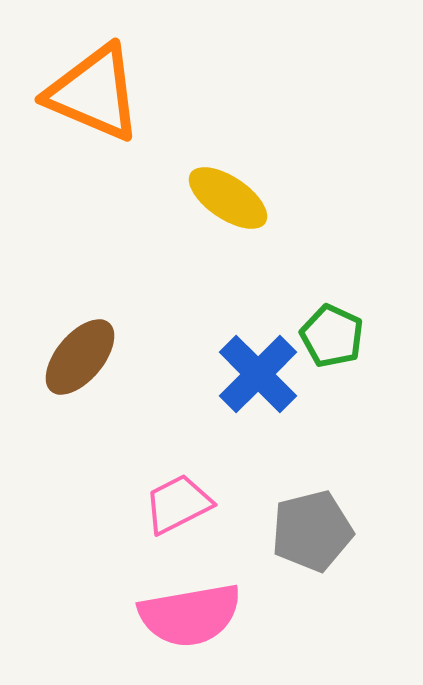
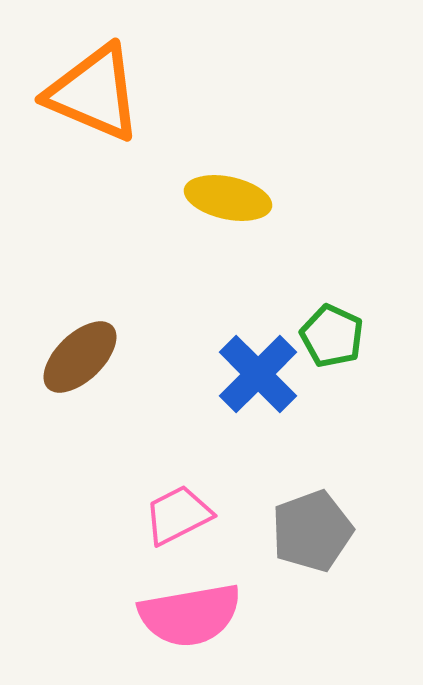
yellow ellipse: rotated 22 degrees counterclockwise
brown ellipse: rotated 6 degrees clockwise
pink trapezoid: moved 11 px down
gray pentagon: rotated 6 degrees counterclockwise
